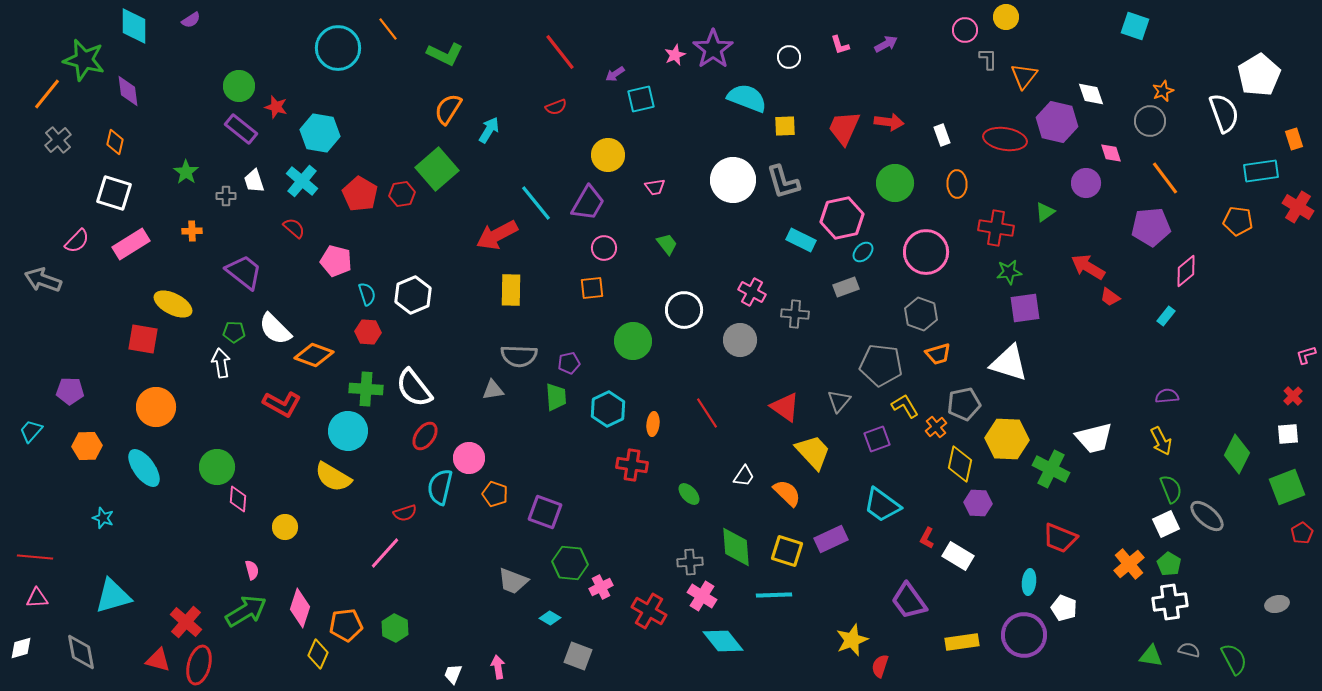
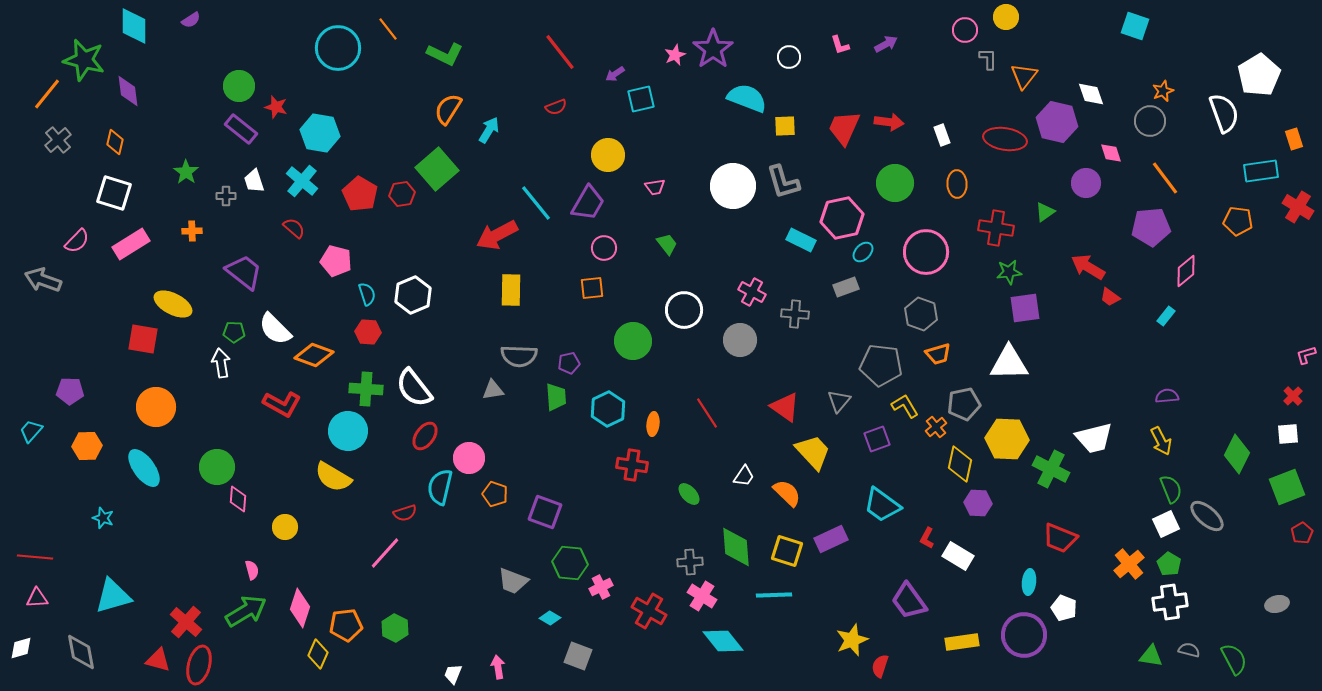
white circle at (733, 180): moved 6 px down
white triangle at (1009, 363): rotated 18 degrees counterclockwise
